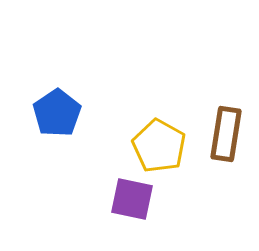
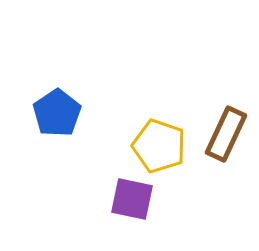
brown rectangle: rotated 16 degrees clockwise
yellow pentagon: rotated 10 degrees counterclockwise
